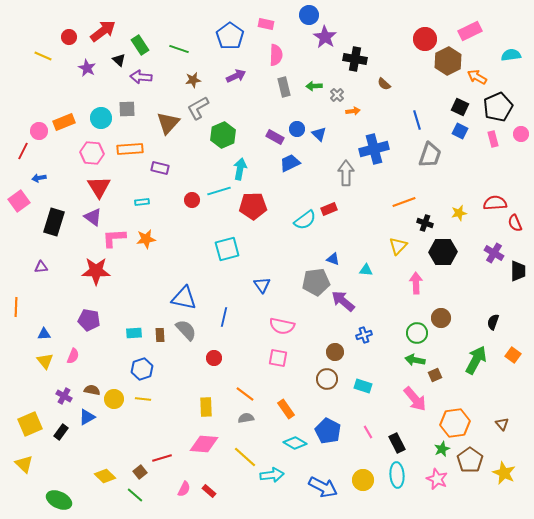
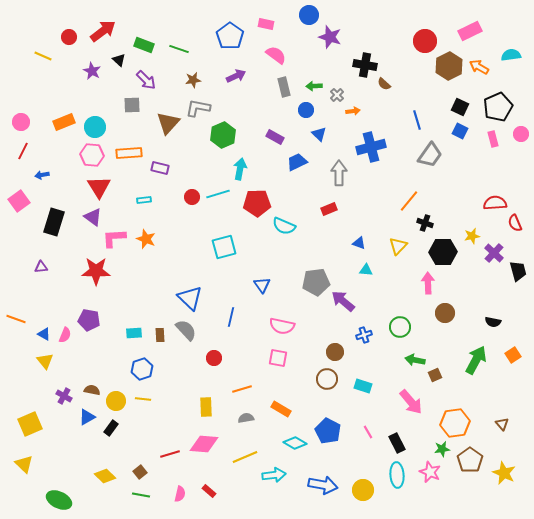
purple star at (325, 37): moved 5 px right; rotated 15 degrees counterclockwise
red circle at (425, 39): moved 2 px down
green rectangle at (140, 45): moved 4 px right; rotated 36 degrees counterclockwise
pink semicircle at (276, 55): rotated 55 degrees counterclockwise
black cross at (355, 59): moved 10 px right, 6 px down
brown hexagon at (448, 61): moved 1 px right, 5 px down
purple star at (87, 68): moved 5 px right, 3 px down
purple arrow at (141, 77): moved 5 px right, 3 px down; rotated 140 degrees counterclockwise
orange arrow at (477, 77): moved 2 px right, 10 px up
gray L-shape at (198, 108): rotated 40 degrees clockwise
gray square at (127, 109): moved 5 px right, 4 px up
cyan circle at (101, 118): moved 6 px left, 9 px down
blue circle at (297, 129): moved 9 px right, 19 px up
pink circle at (39, 131): moved 18 px left, 9 px up
orange rectangle at (130, 149): moved 1 px left, 4 px down
blue cross at (374, 149): moved 3 px left, 2 px up
pink hexagon at (92, 153): moved 2 px down
gray trapezoid at (430, 155): rotated 16 degrees clockwise
blue trapezoid at (290, 163): moved 7 px right, 1 px up
gray arrow at (346, 173): moved 7 px left
blue arrow at (39, 178): moved 3 px right, 3 px up
cyan line at (219, 191): moved 1 px left, 3 px down
red circle at (192, 200): moved 3 px up
cyan rectangle at (142, 202): moved 2 px right, 2 px up
orange line at (404, 202): moved 5 px right, 1 px up; rotated 30 degrees counterclockwise
red pentagon at (253, 206): moved 4 px right, 3 px up
yellow star at (459, 213): moved 13 px right, 23 px down
cyan semicircle at (305, 220): moved 21 px left, 6 px down; rotated 60 degrees clockwise
orange star at (146, 239): rotated 30 degrees clockwise
cyan square at (227, 249): moved 3 px left, 2 px up
purple cross at (494, 253): rotated 12 degrees clockwise
blue triangle at (333, 259): moved 26 px right, 16 px up
black trapezoid at (518, 271): rotated 15 degrees counterclockwise
pink arrow at (416, 283): moved 12 px right
blue triangle at (184, 298): moved 6 px right; rotated 32 degrees clockwise
orange line at (16, 307): moved 12 px down; rotated 72 degrees counterclockwise
blue line at (224, 317): moved 7 px right
brown circle at (441, 318): moved 4 px right, 5 px up
black semicircle at (493, 322): rotated 98 degrees counterclockwise
green circle at (417, 333): moved 17 px left, 6 px up
blue triangle at (44, 334): rotated 32 degrees clockwise
orange square at (513, 355): rotated 21 degrees clockwise
pink semicircle at (73, 356): moved 8 px left, 21 px up
orange line at (245, 394): moved 3 px left, 5 px up; rotated 54 degrees counterclockwise
yellow circle at (114, 399): moved 2 px right, 2 px down
pink arrow at (415, 399): moved 4 px left, 3 px down
orange rectangle at (286, 409): moved 5 px left; rotated 24 degrees counterclockwise
black rectangle at (61, 432): moved 50 px right, 4 px up
green star at (442, 449): rotated 14 degrees clockwise
yellow line at (245, 457): rotated 65 degrees counterclockwise
red line at (162, 458): moved 8 px right, 4 px up
cyan arrow at (272, 475): moved 2 px right
pink star at (437, 479): moved 7 px left, 7 px up
yellow circle at (363, 480): moved 10 px down
blue arrow at (323, 487): moved 2 px up; rotated 16 degrees counterclockwise
pink semicircle at (184, 489): moved 4 px left, 5 px down; rotated 14 degrees counterclockwise
green line at (135, 495): moved 6 px right; rotated 30 degrees counterclockwise
